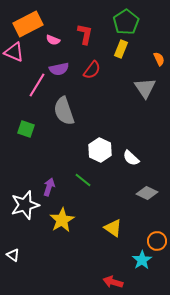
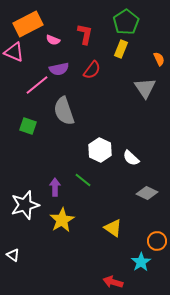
pink line: rotated 20 degrees clockwise
green square: moved 2 px right, 3 px up
purple arrow: moved 6 px right; rotated 18 degrees counterclockwise
cyan star: moved 1 px left, 2 px down
